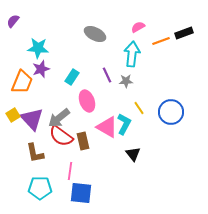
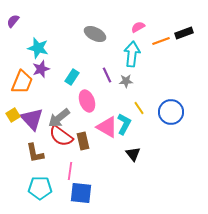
cyan star: rotated 10 degrees clockwise
